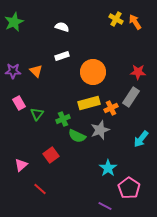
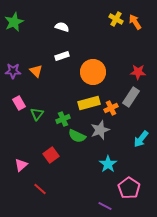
cyan star: moved 4 px up
